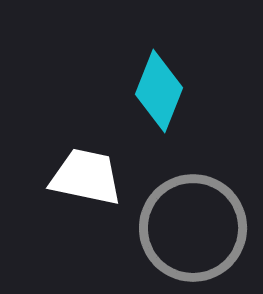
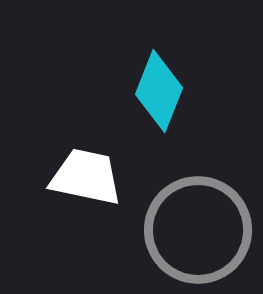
gray circle: moved 5 px right, 2 px down
